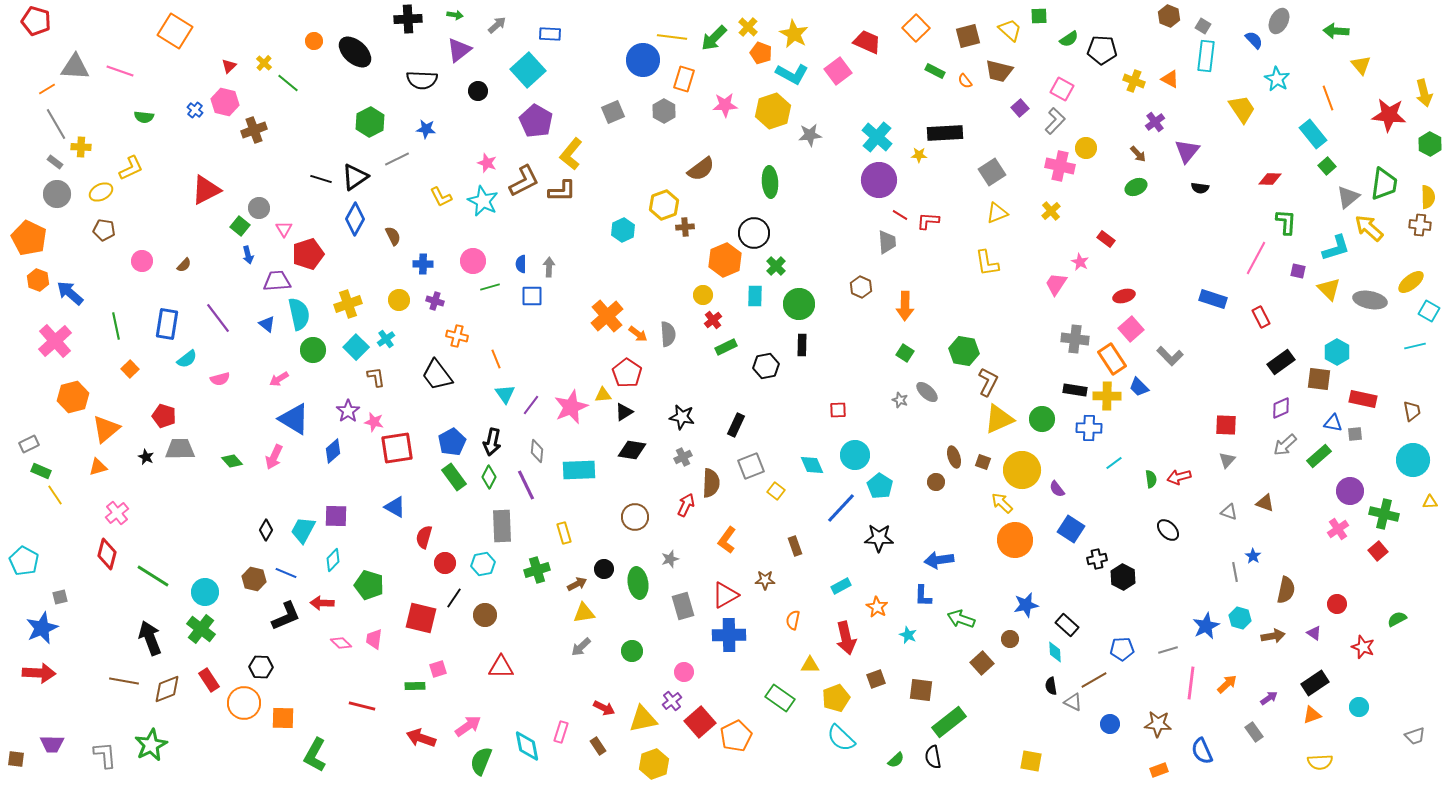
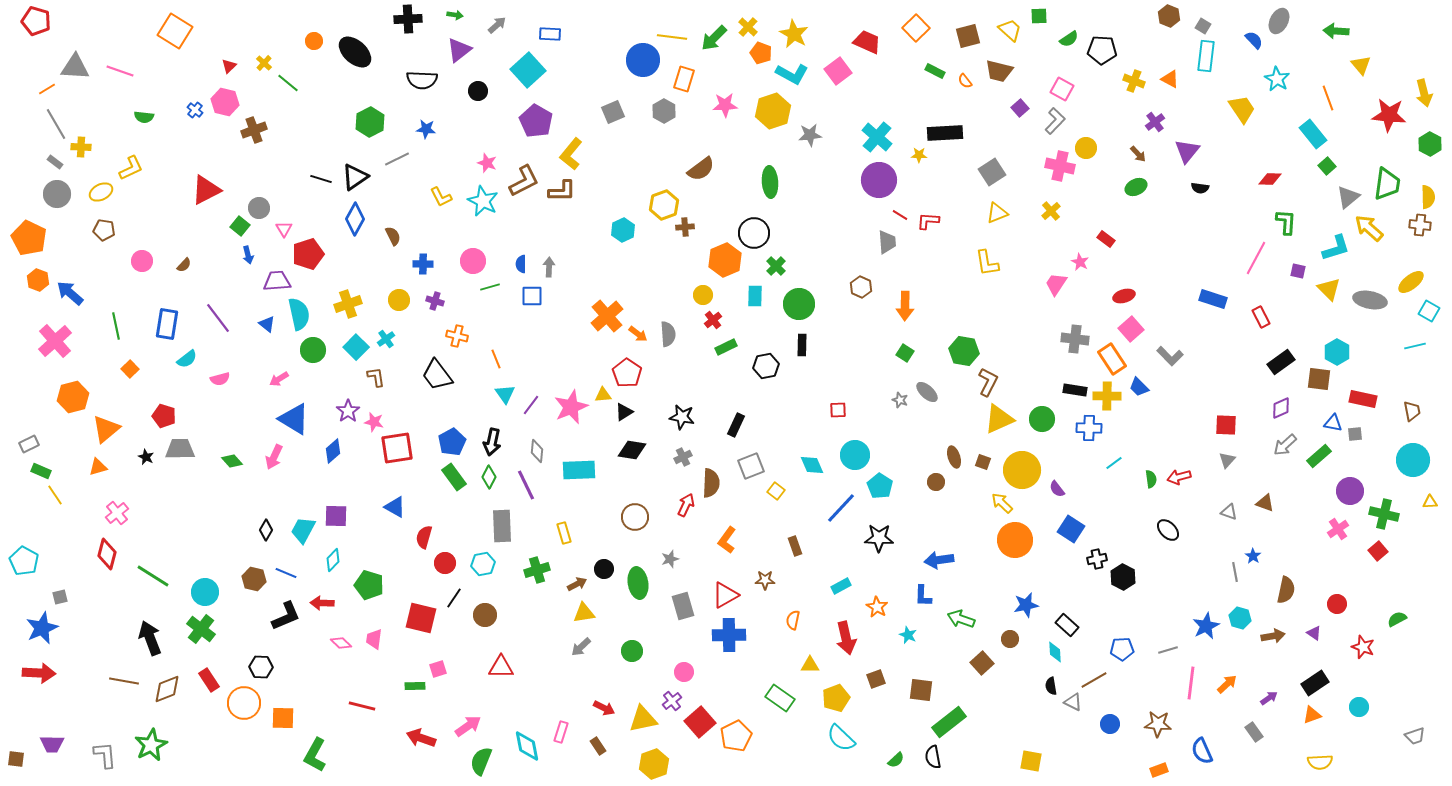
green trapezoid at (1384, 184): moved 3 px right
